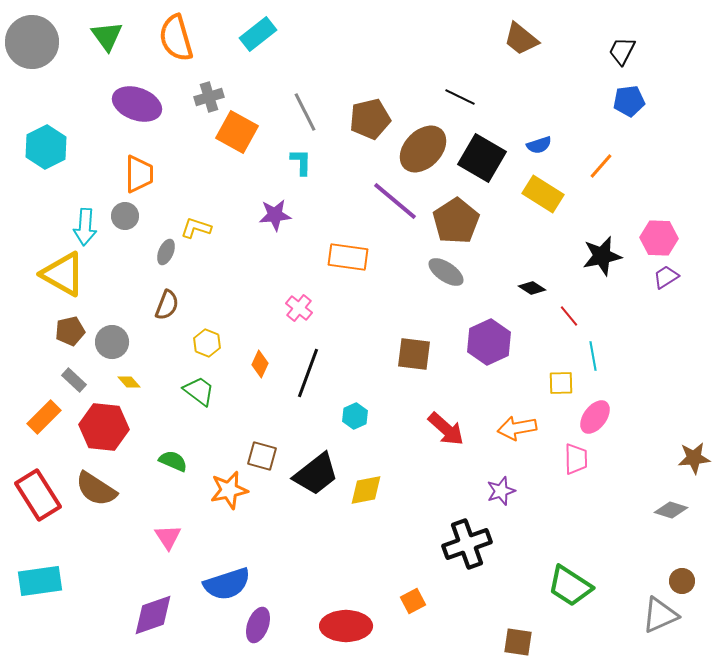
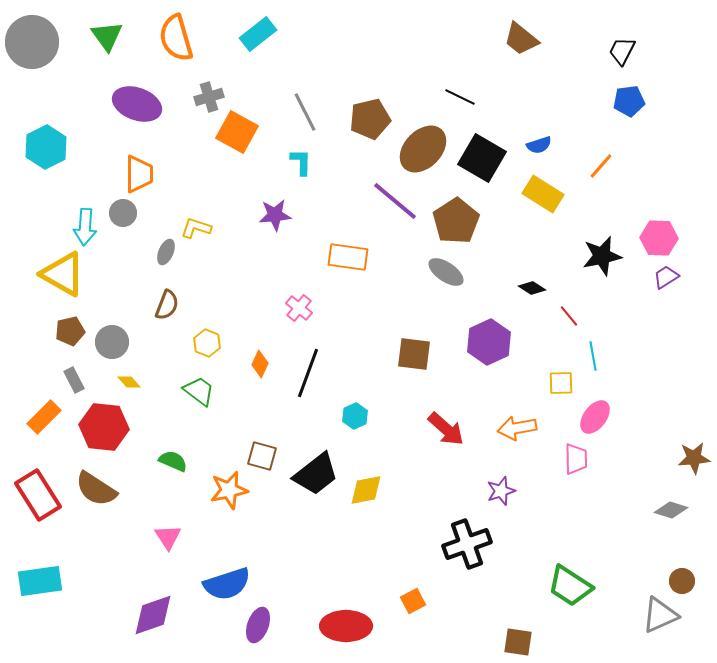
gray circle at (125, 216): moved 2 px left, 3 px up
gray rectangle at (74, 380): rotated 20 degrees clockwise
